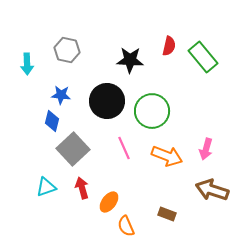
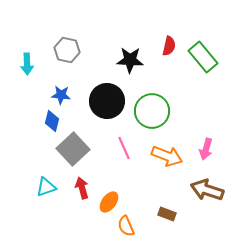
brown arrow: moved 5 px left
